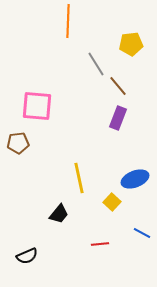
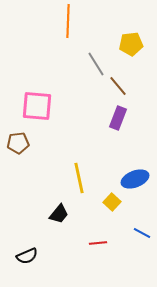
red line: moved 2 px left, 1 px up
